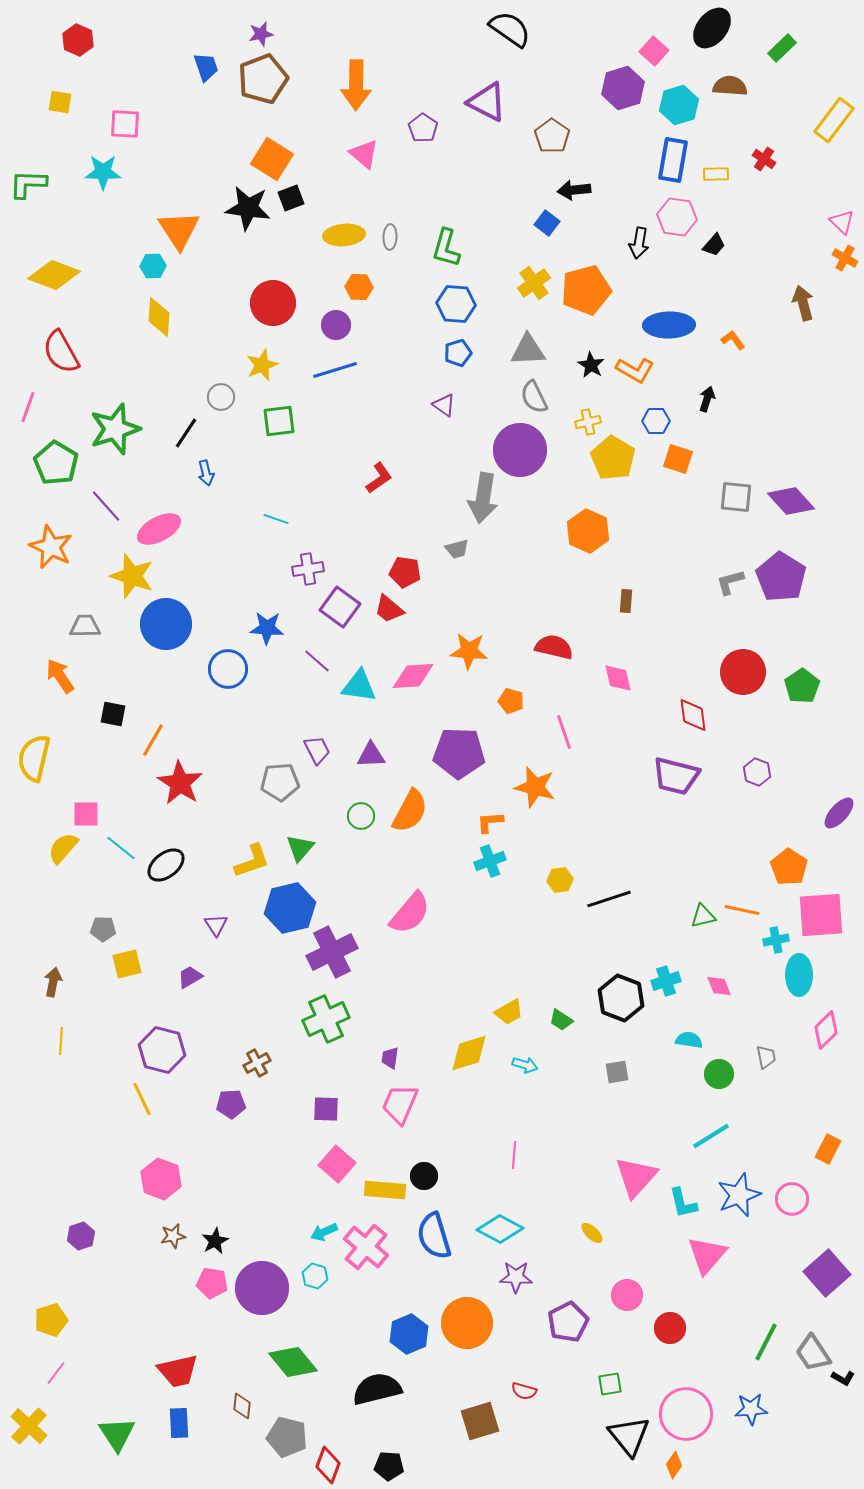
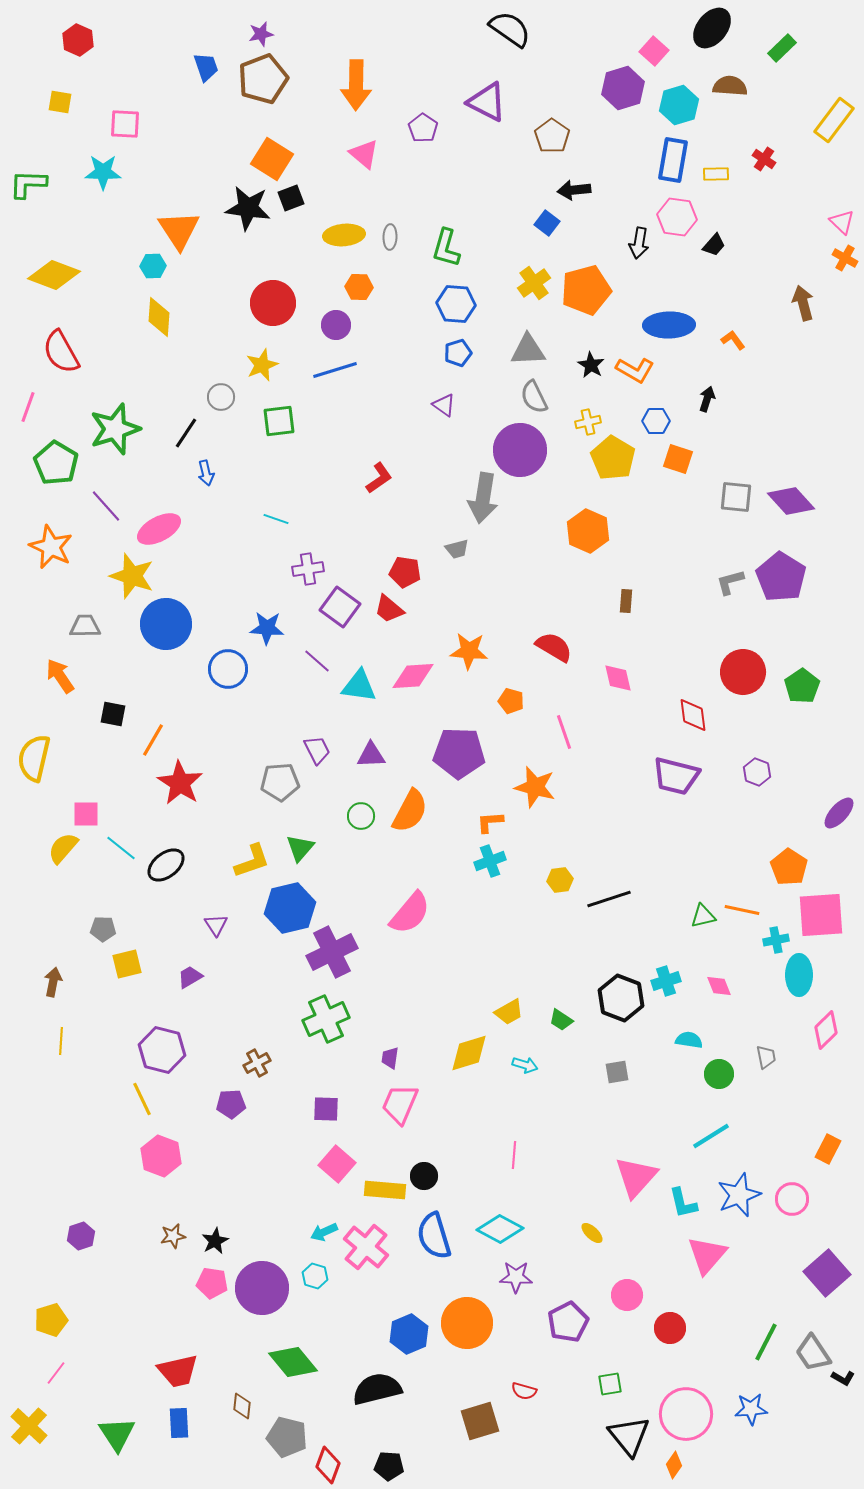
red semicircle at (554, 647): rotated 18 degrees clockwise
pink hexagon at (161, 1179): moved 23 px up
